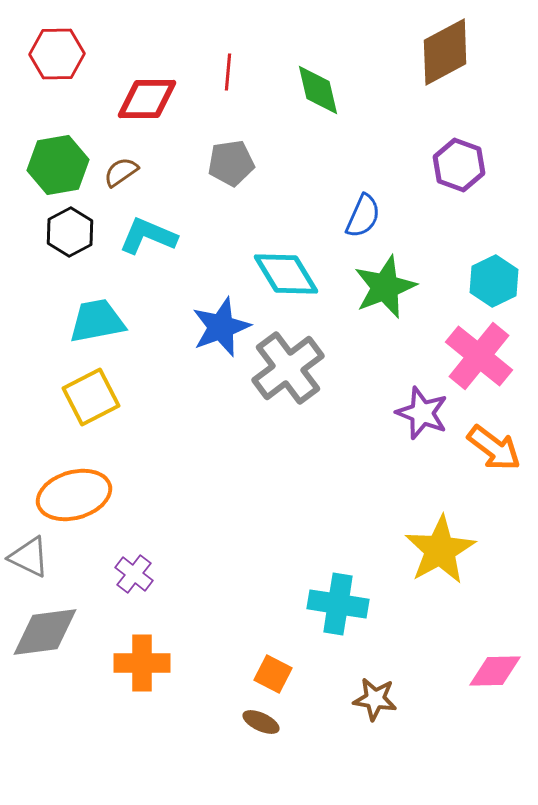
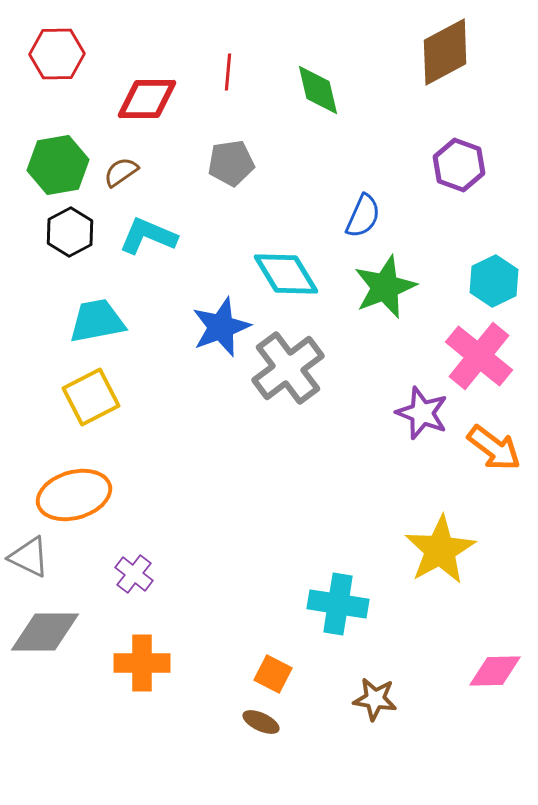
gray diamond: rotated 8 degrees clockwise
